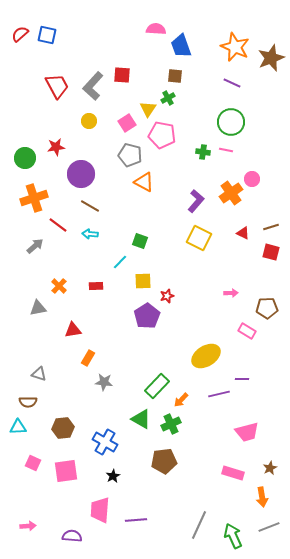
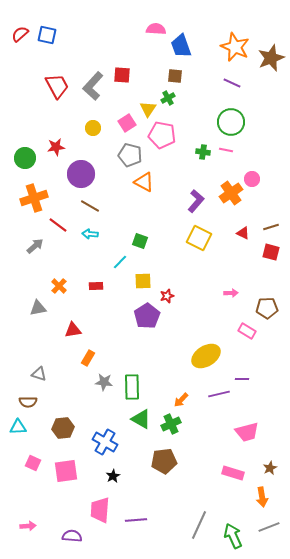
yellow circle at (89, 121): moved 4 px right, 7 px down
green rectangle at (157, 386): moved 25 px left, 1 px down; rotated 45 degrees counterclockwise
